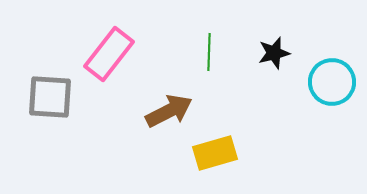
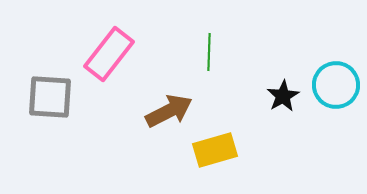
black star: moved 9 px right, 43 px down; rotated 16 degrees counterclockwise
cyan circle: moved 4 px right, 3 px down
yellow rectangle: moved 3 px up
